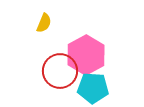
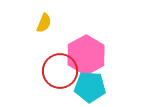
cyan pentagon: moved 3 px left, 1 px up
